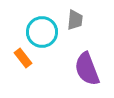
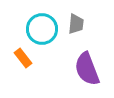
gray trapezoid: moved 1 px right, 4 px down
cyan circle: moved 3 px up
